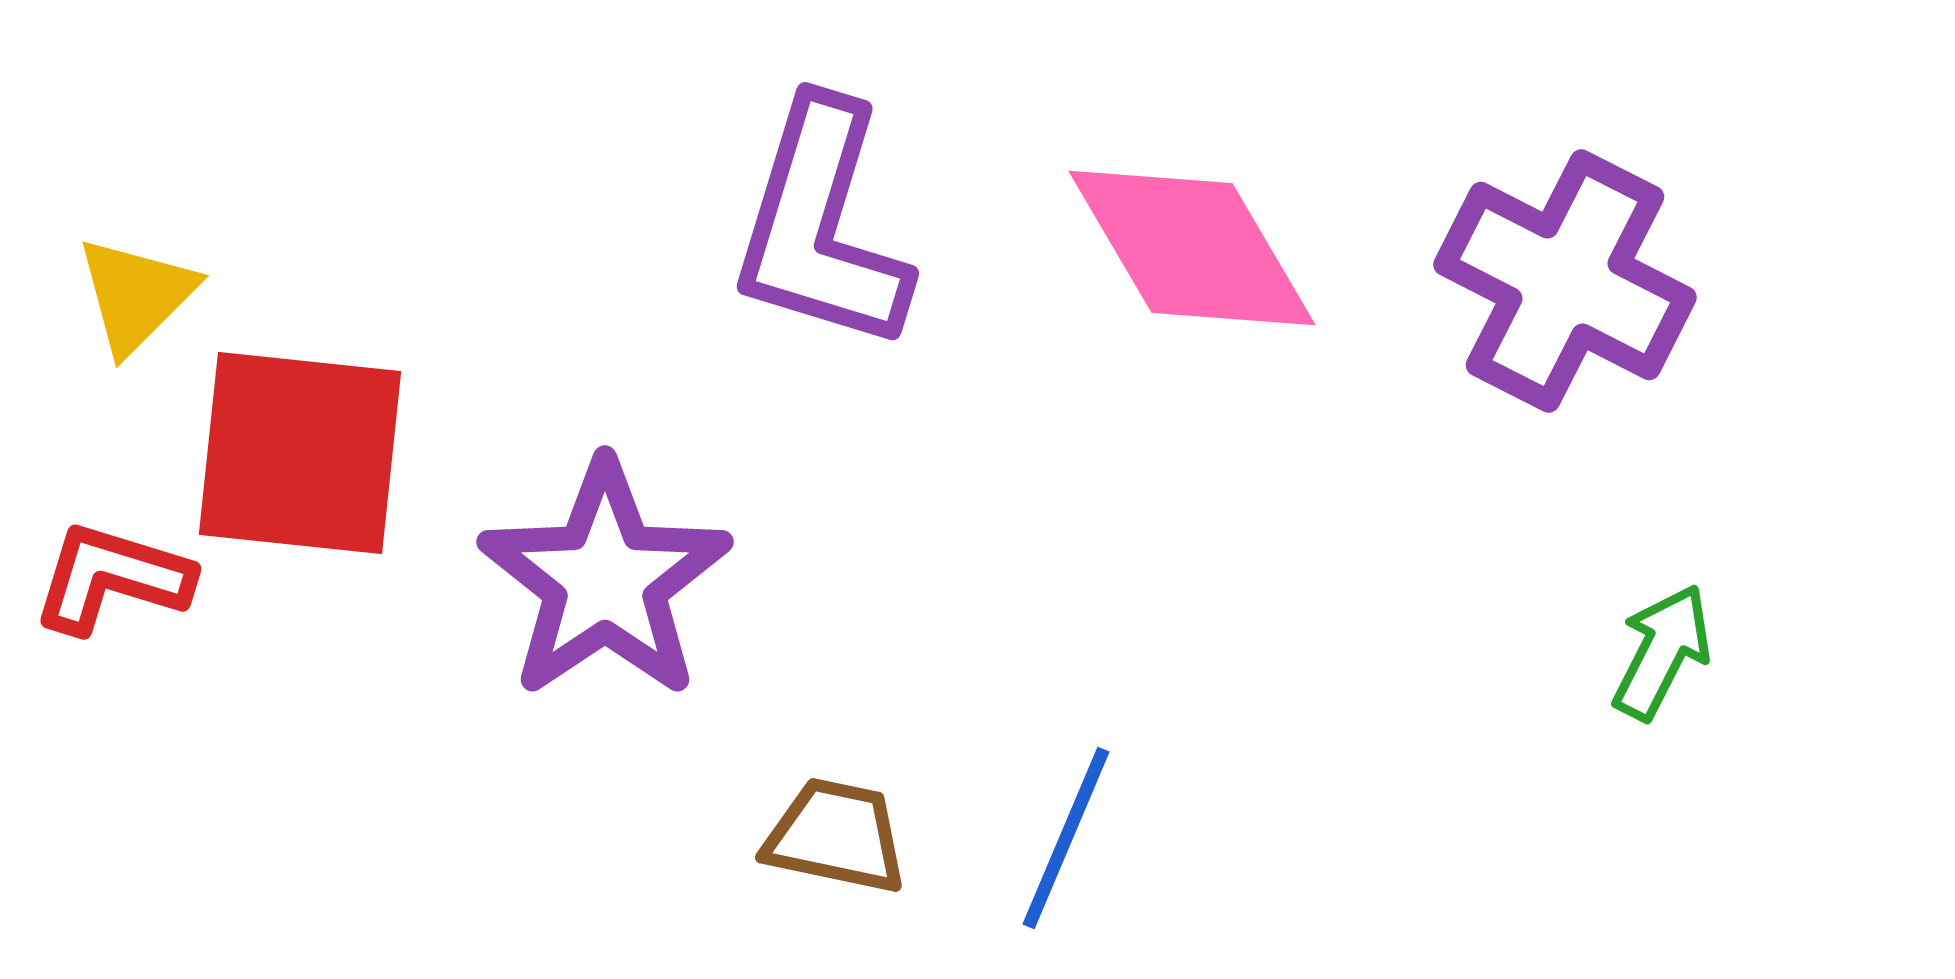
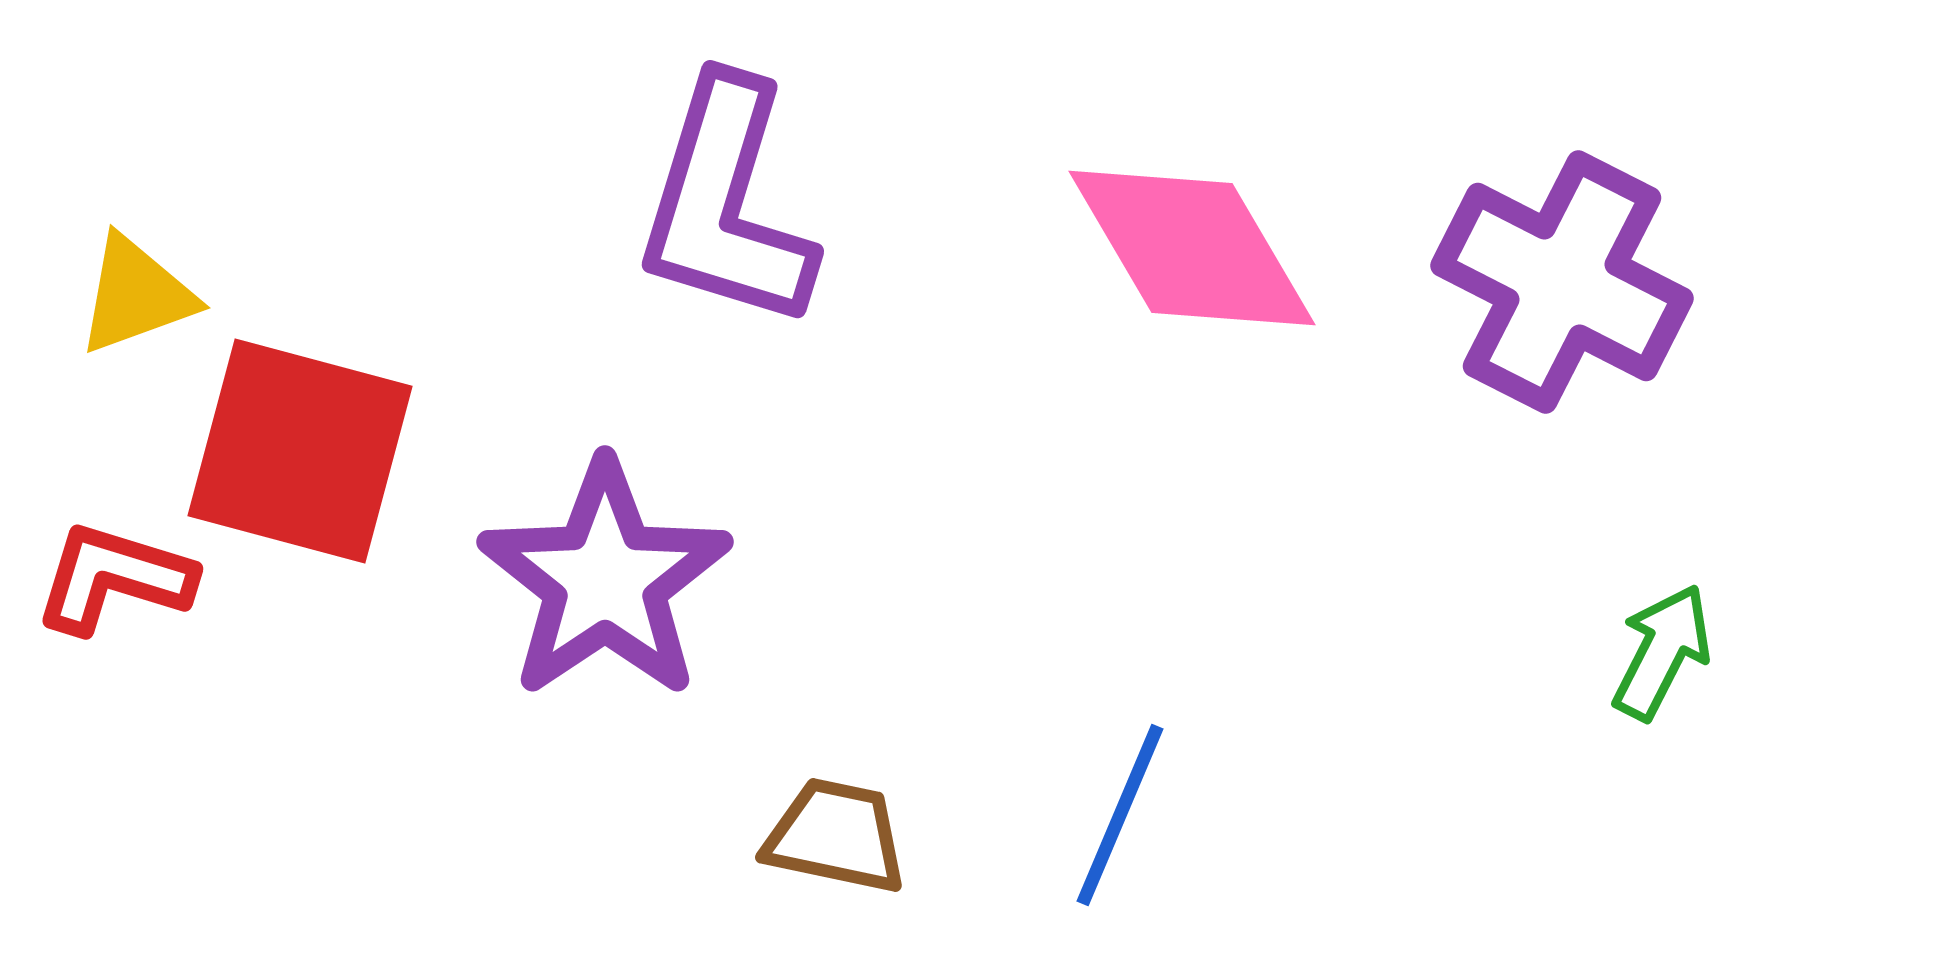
purple L-shape: moved 95 px left, 22 px up
purple cross: moved 3 px left, 1 px down
yellow triangle: rotated 25 degrees clockwise
red square: moved 2 px up; rotated 9 degrees clockwise
red L-shape: moved 2 px right
blue line: moved 54 px right, 23 px up
